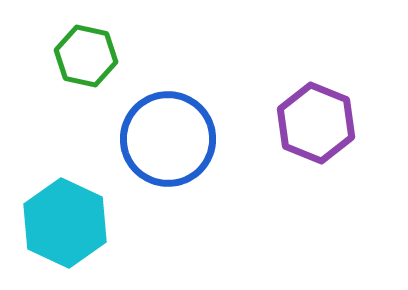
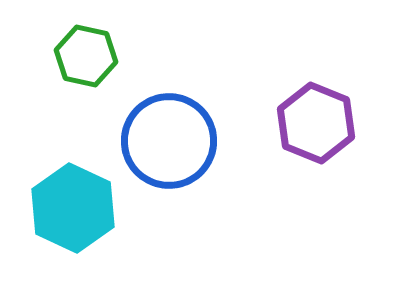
blue circle: moved 1 px right, 2 px down
cyan hexagon: moved 8 px right, 15 px up
